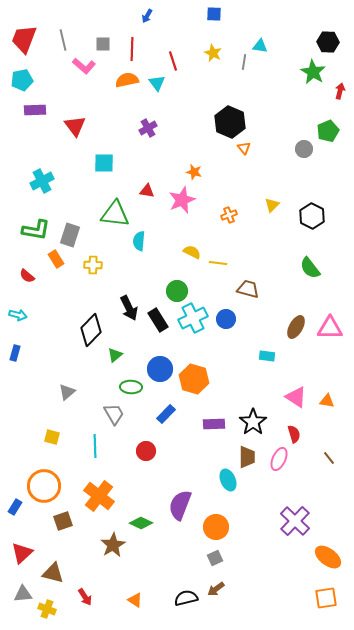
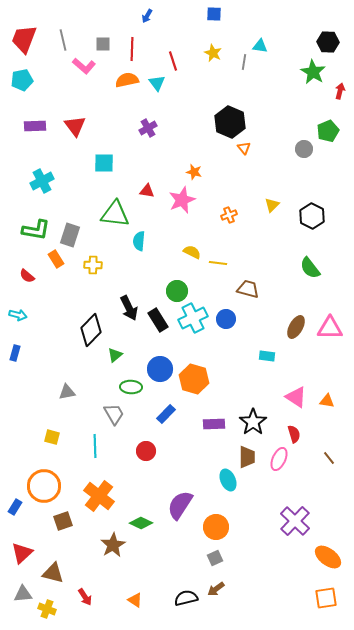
purple rectangle at (35, 110): moved 16 px down
gray triangle at (67, 392): rotated 30 degrees clockwise
purple semicircle at (180, 505): rotated 12 degrees clockwise
